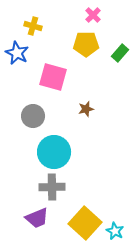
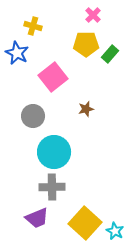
green rectangle: moved 10 px left, 1 px down
pink square: rotated 36 degrees clockwise
